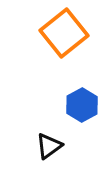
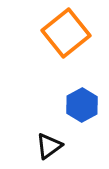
orange square: moved 2 px right
